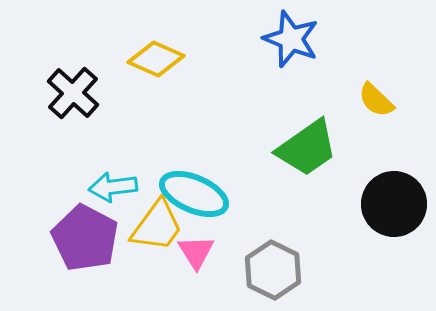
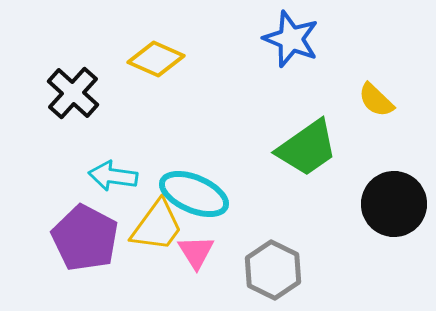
cyan arrow: moved 11 px up; rotated 15 degrees clockwise
